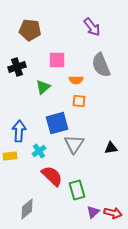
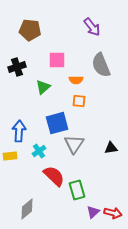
red semicircle: moved 2 px right
